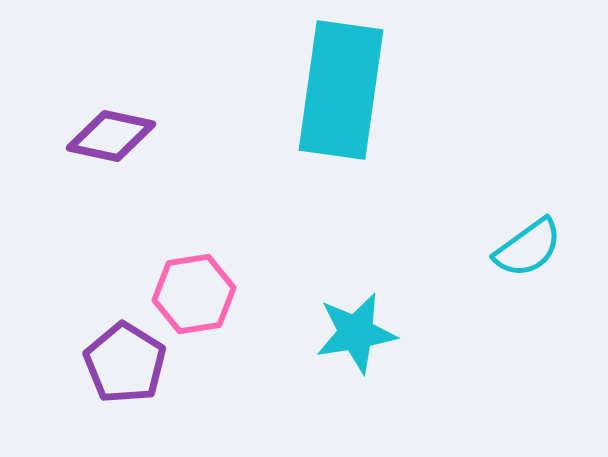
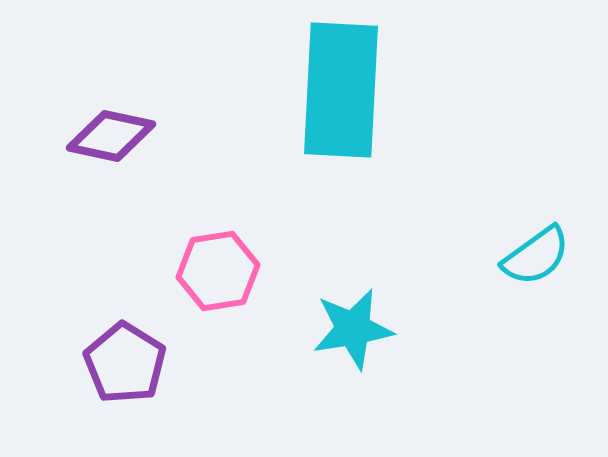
cyan rectangle: rotated 5 degrees counterclockwise
cyan semicircle: moved 8 px right, 8 px down
pink hexagon: moved 24 px right, 23 px up
cyan star: moved 3 px left, 4 px up
